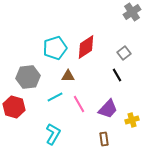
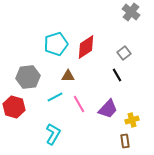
gray cross: moved 1 px left; rotated 18 degrees counterclockwise
cyan pentagon: moved 1 px right, 4 px up
brown rectangle: moved 21 px right, 2 px down
